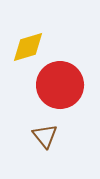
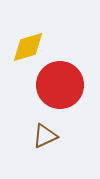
brown triangle: rotated 44 degrees clockwise
